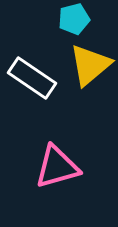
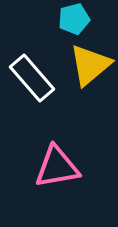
white rectangle: rotated 15 degrees clockwise
pink triangle: rotated 6 degrees clockwise
